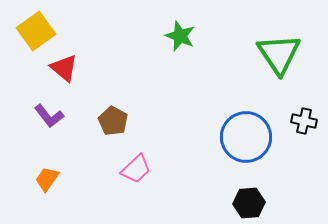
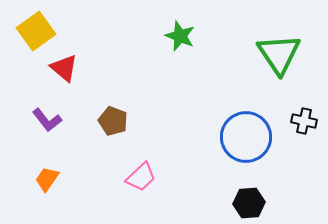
purple L-shape: moved 2 px left, 4 px down
brown pentagon: rotated 8 degrees counterclockwise
pink trapezoid: moved 5 px right, 8 px down
